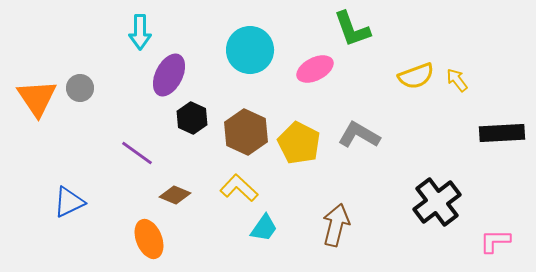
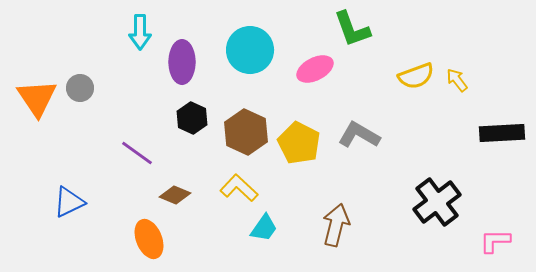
purple ellipse: moved 13 px right, 13 px up; rotated 27 degrees counterclockwise
